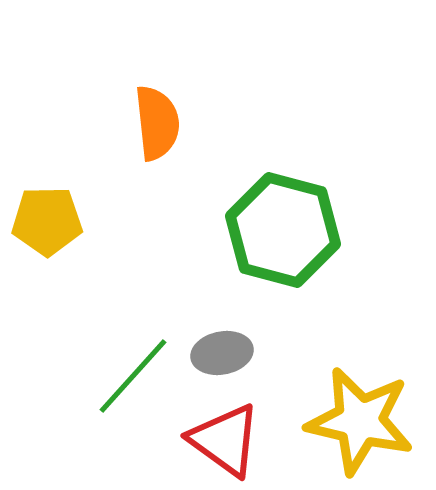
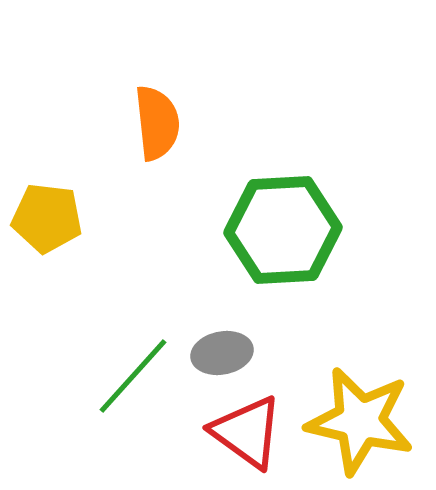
yellow pentagon: moved 3 px up; rotated 8 degrees clockwise
green hexagon: rotated 18 degrees counterclockwise
red triangle: moved 22 px right, 8 px up
